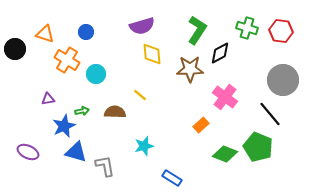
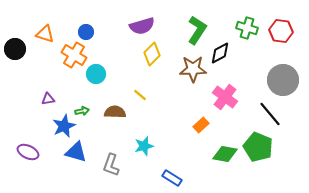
yellow diamond: rotated 50 degrees clockwise
orange cross: moved 7 px right, 5 px up
brown star: moved 3 px right
green diamond: rotated 10 degrees counterclockwise
gray L-shape: moved 6 px right, 1 px up; rotated 150 degrees counterclockwise
